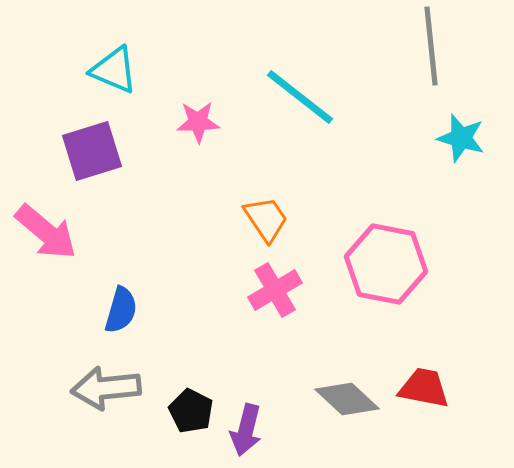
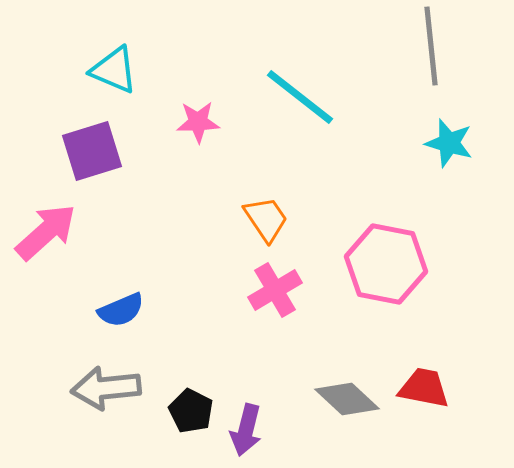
cyan star: moved 12 px left, 5 px down
pink arrow: rotated 82 degrees counterclockwise
blue semicircle: rotated 51 degrees clockwise
